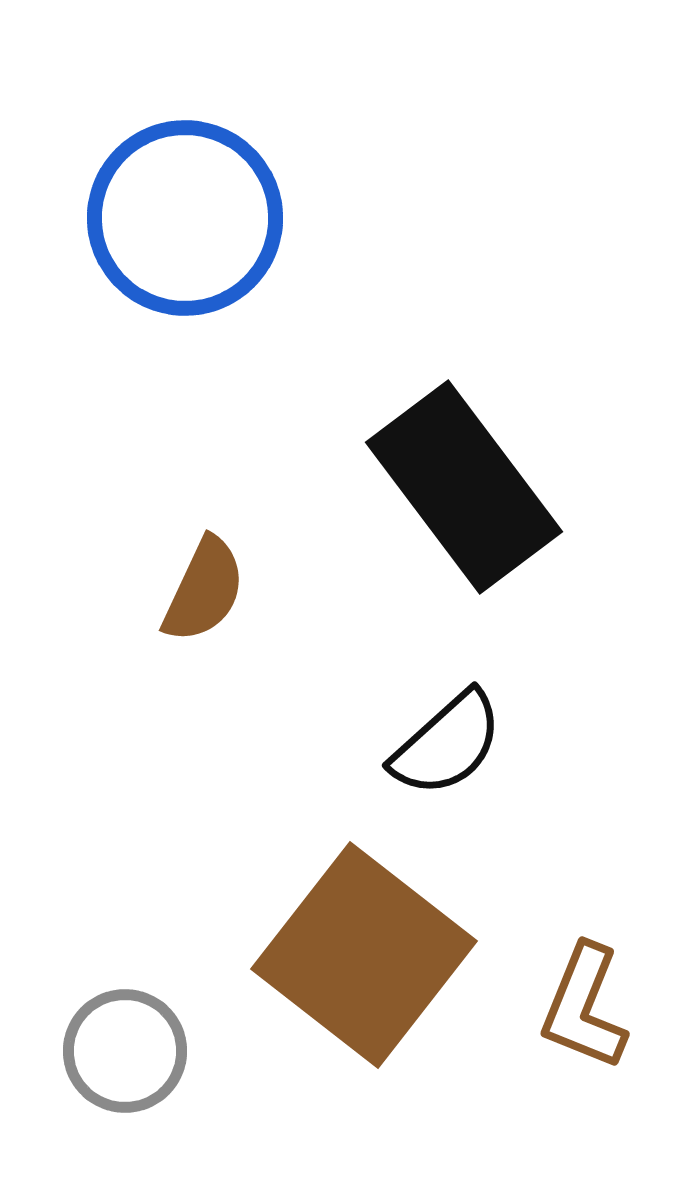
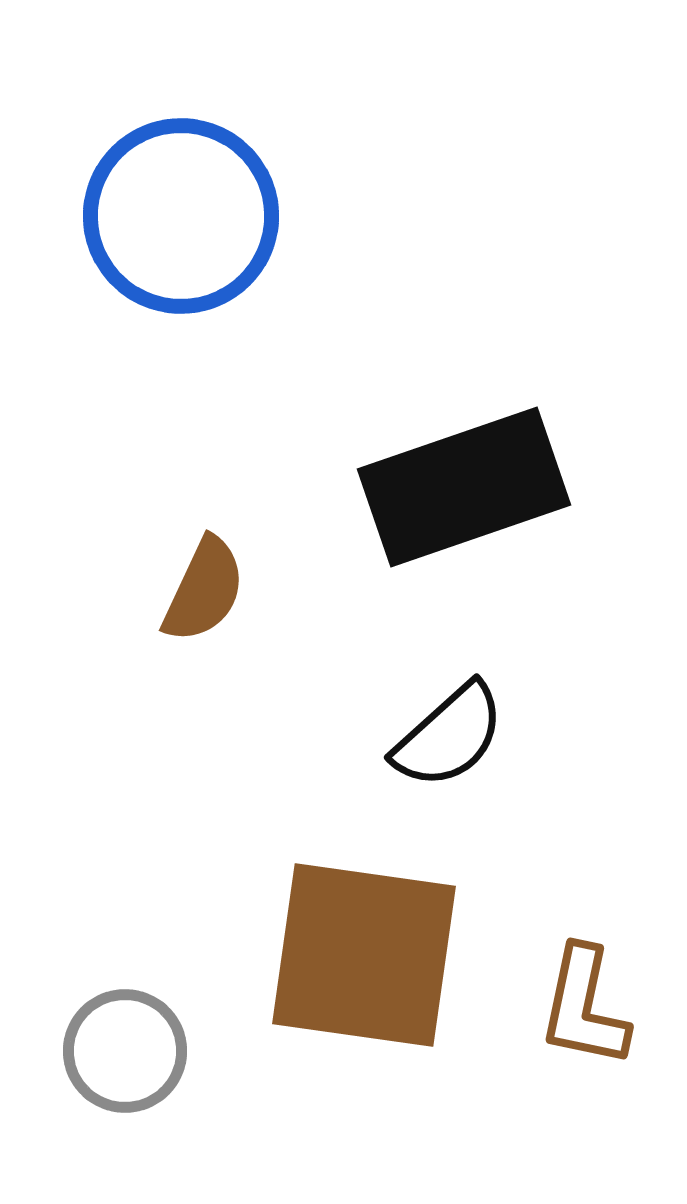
blue circle: moved 4 px left, 2 px up
black rectangle: rotated 72 degrees counterclockwise
black semicircle: moved 2 px right, 8 px up
brown square: rotated 30 degrees counterclockwise
brown L-shape: rotated 10 degrees counterclockwise
